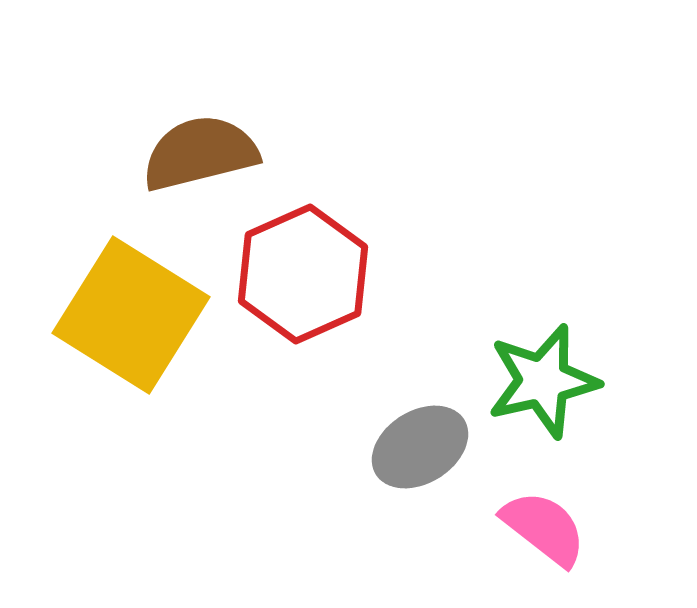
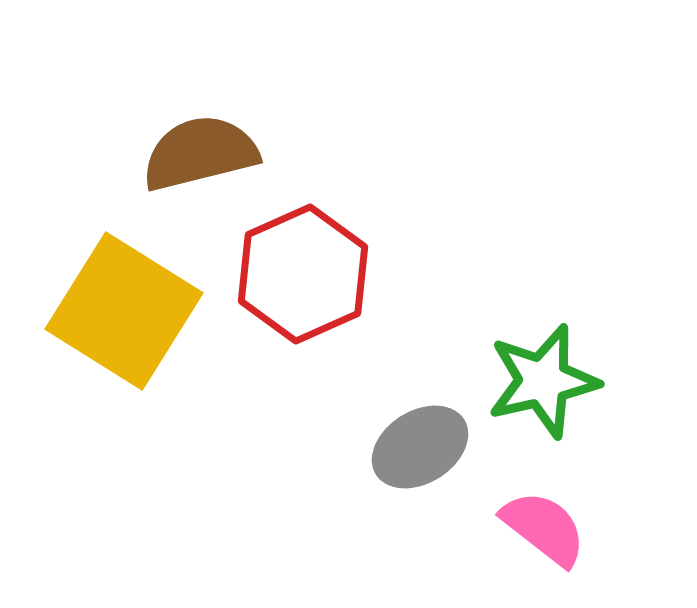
yellow square: moved 7 px left, 4 px up
